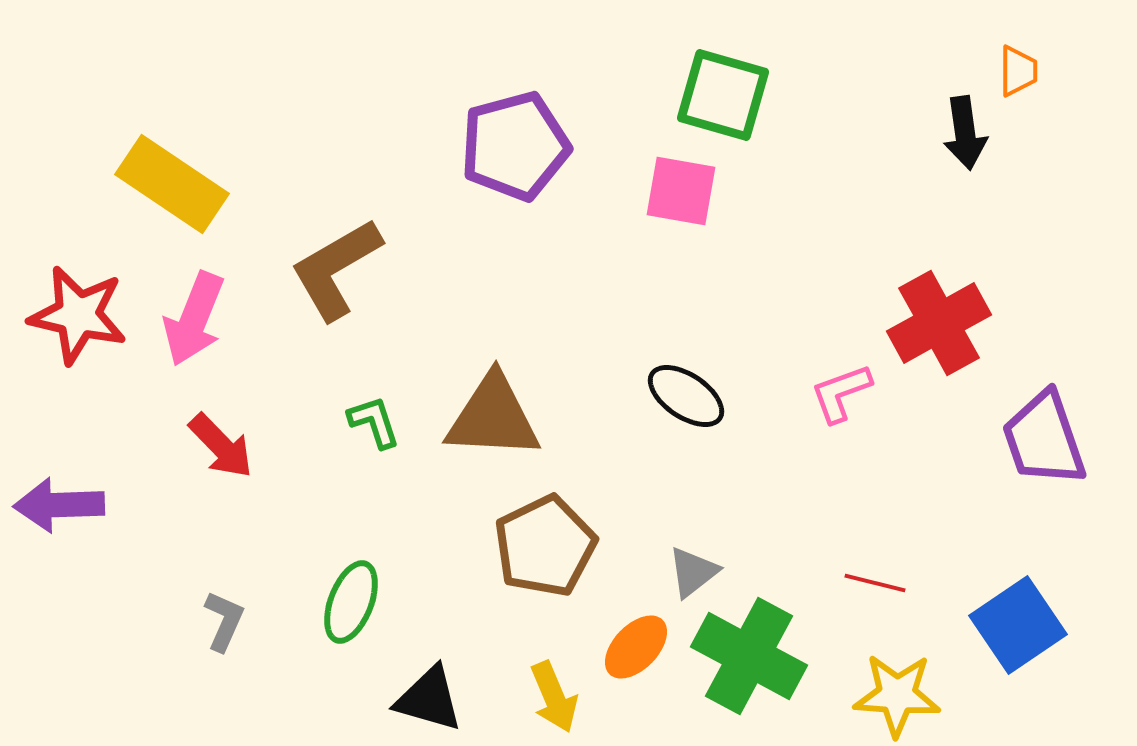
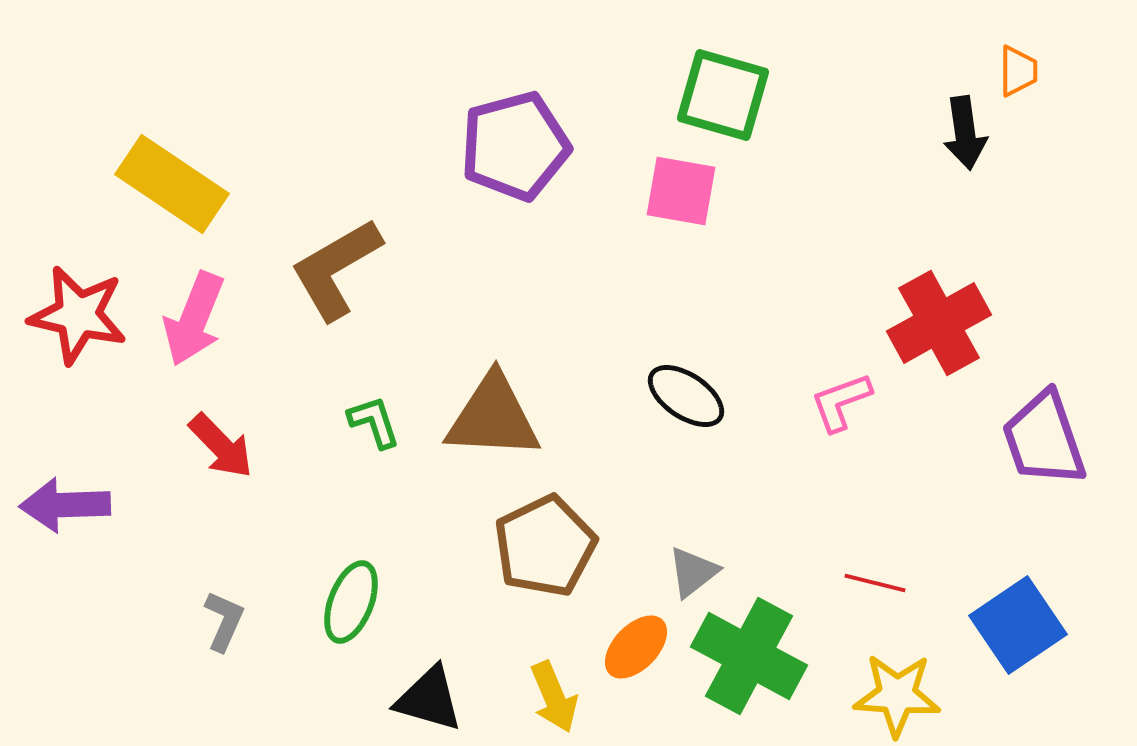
pink L-shape: moved 9 px down
purple arrow: moved 6 px right
